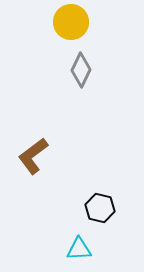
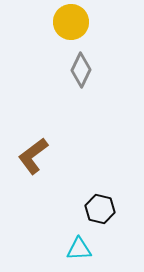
black hexagon: moved 1 px down
